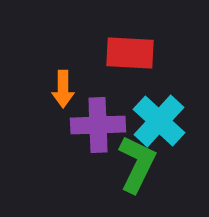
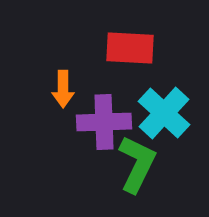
red rectangle: moved 5 px up
cyan cross: moved 5 px right, 8 px up
purple cross: moved 6 px right, 3 px up
